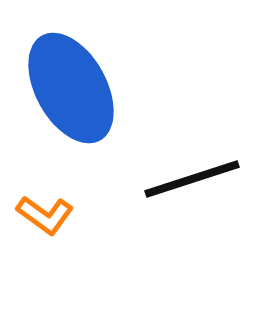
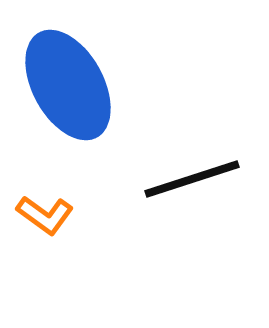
blue ellipse: moved 3 px left, 3 px up
